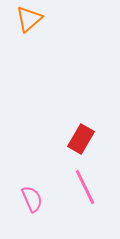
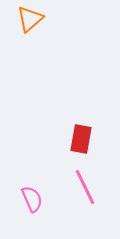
orange triangle: moved 1 px right
red rectangle: rotated 20 degrees counterclockwise
